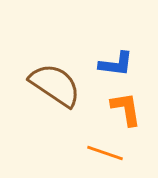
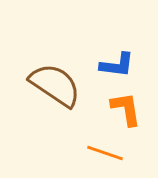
blue L-shape: moved 1 px right, 1 px down
